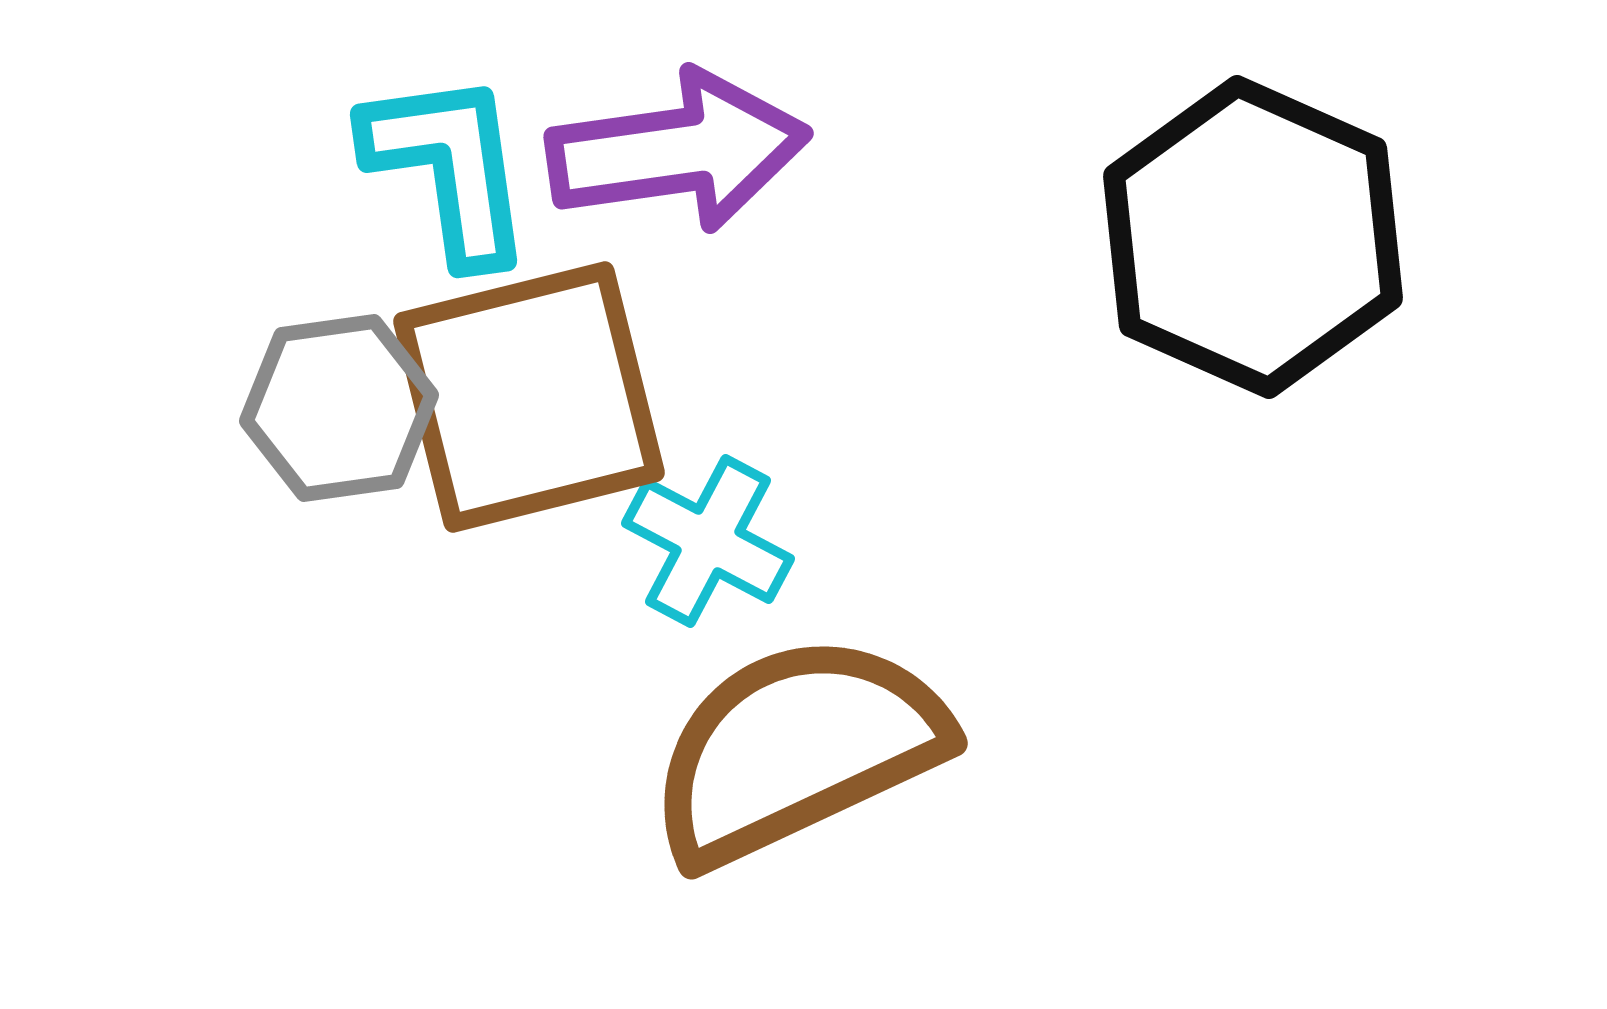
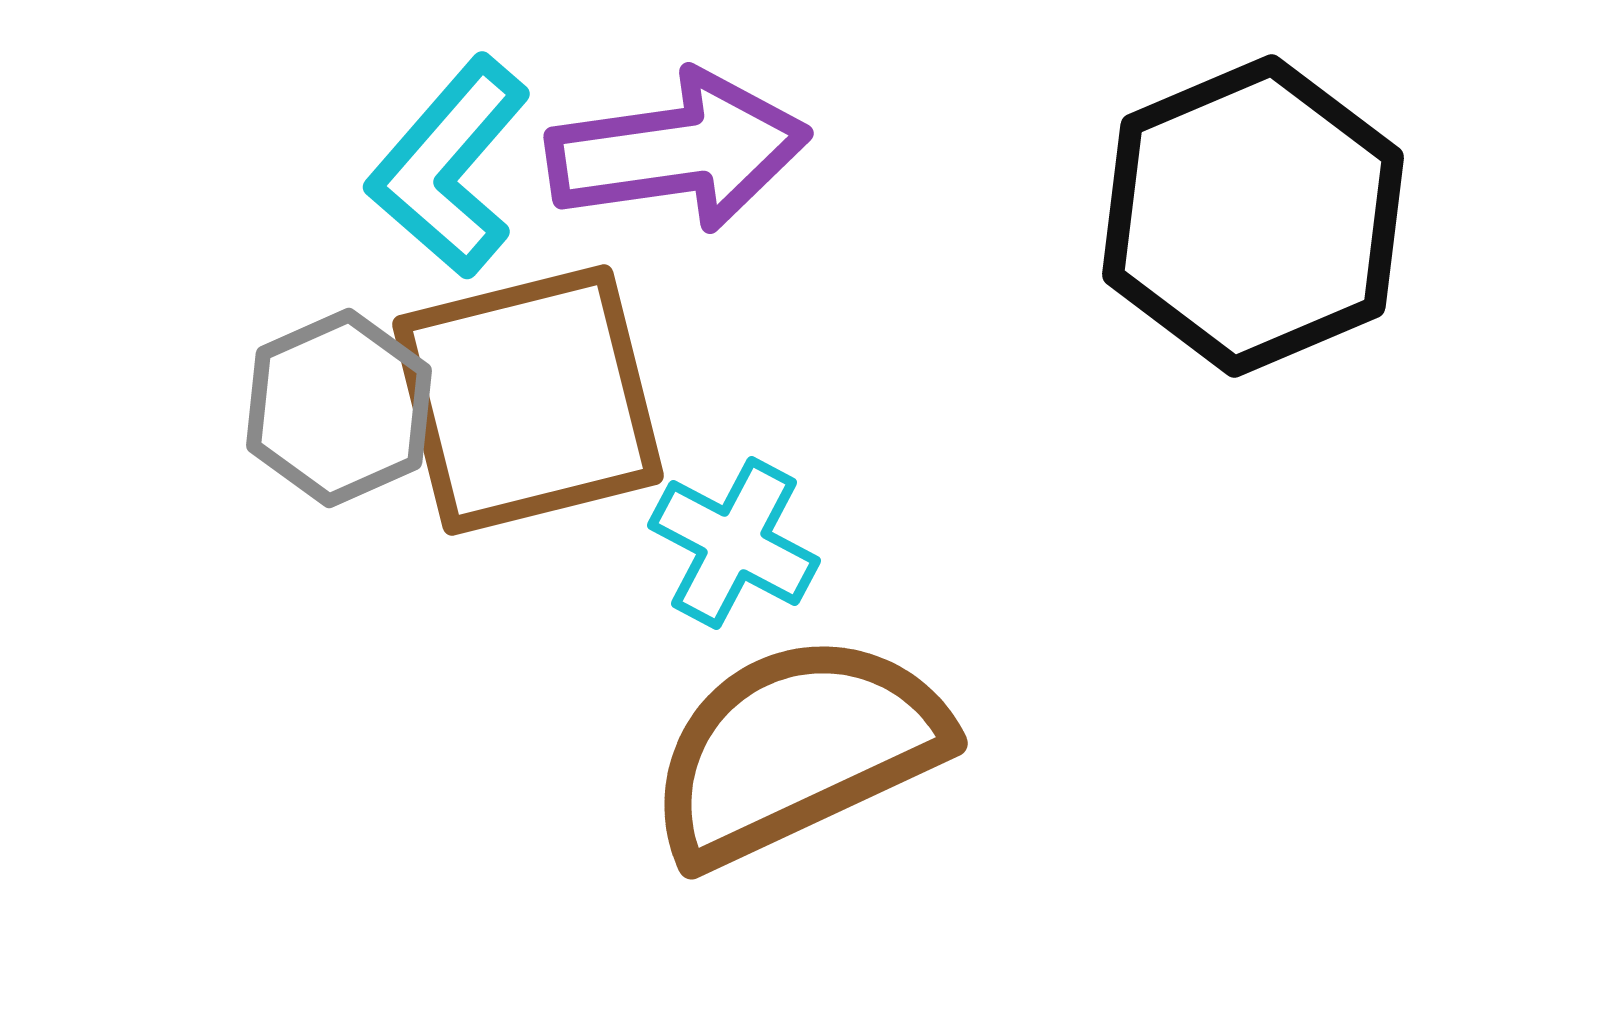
cyan L-shape: rotated 131 degrees counterclockwise
black hexagon: moved 21 px up; rotated 13 degrees clockwise
brown square: moved 1 px left, 3 px down
gray hexagon: rotated 16 degrees counterclockwise
cyan cross: moved 26 px right, 2 px down
